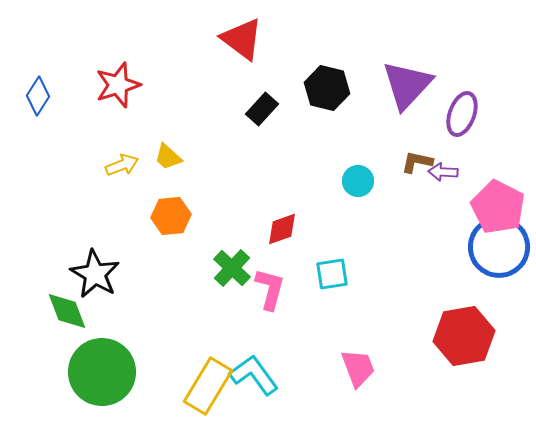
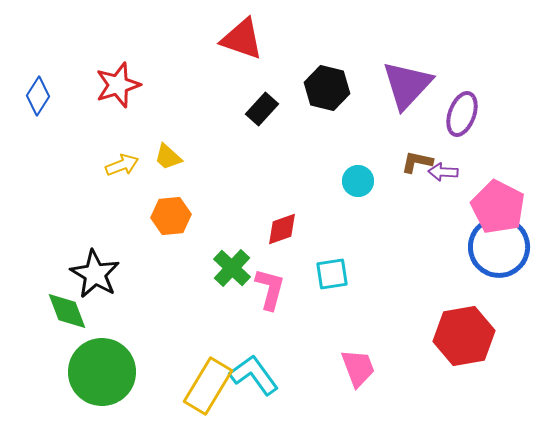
red triangle: rotated 18 degrees counterclockwise
